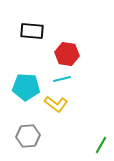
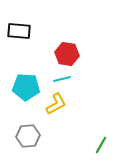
black rectangle: moved 13 px left
yellow L-shape: rotated 65 degrees counterclockwise
